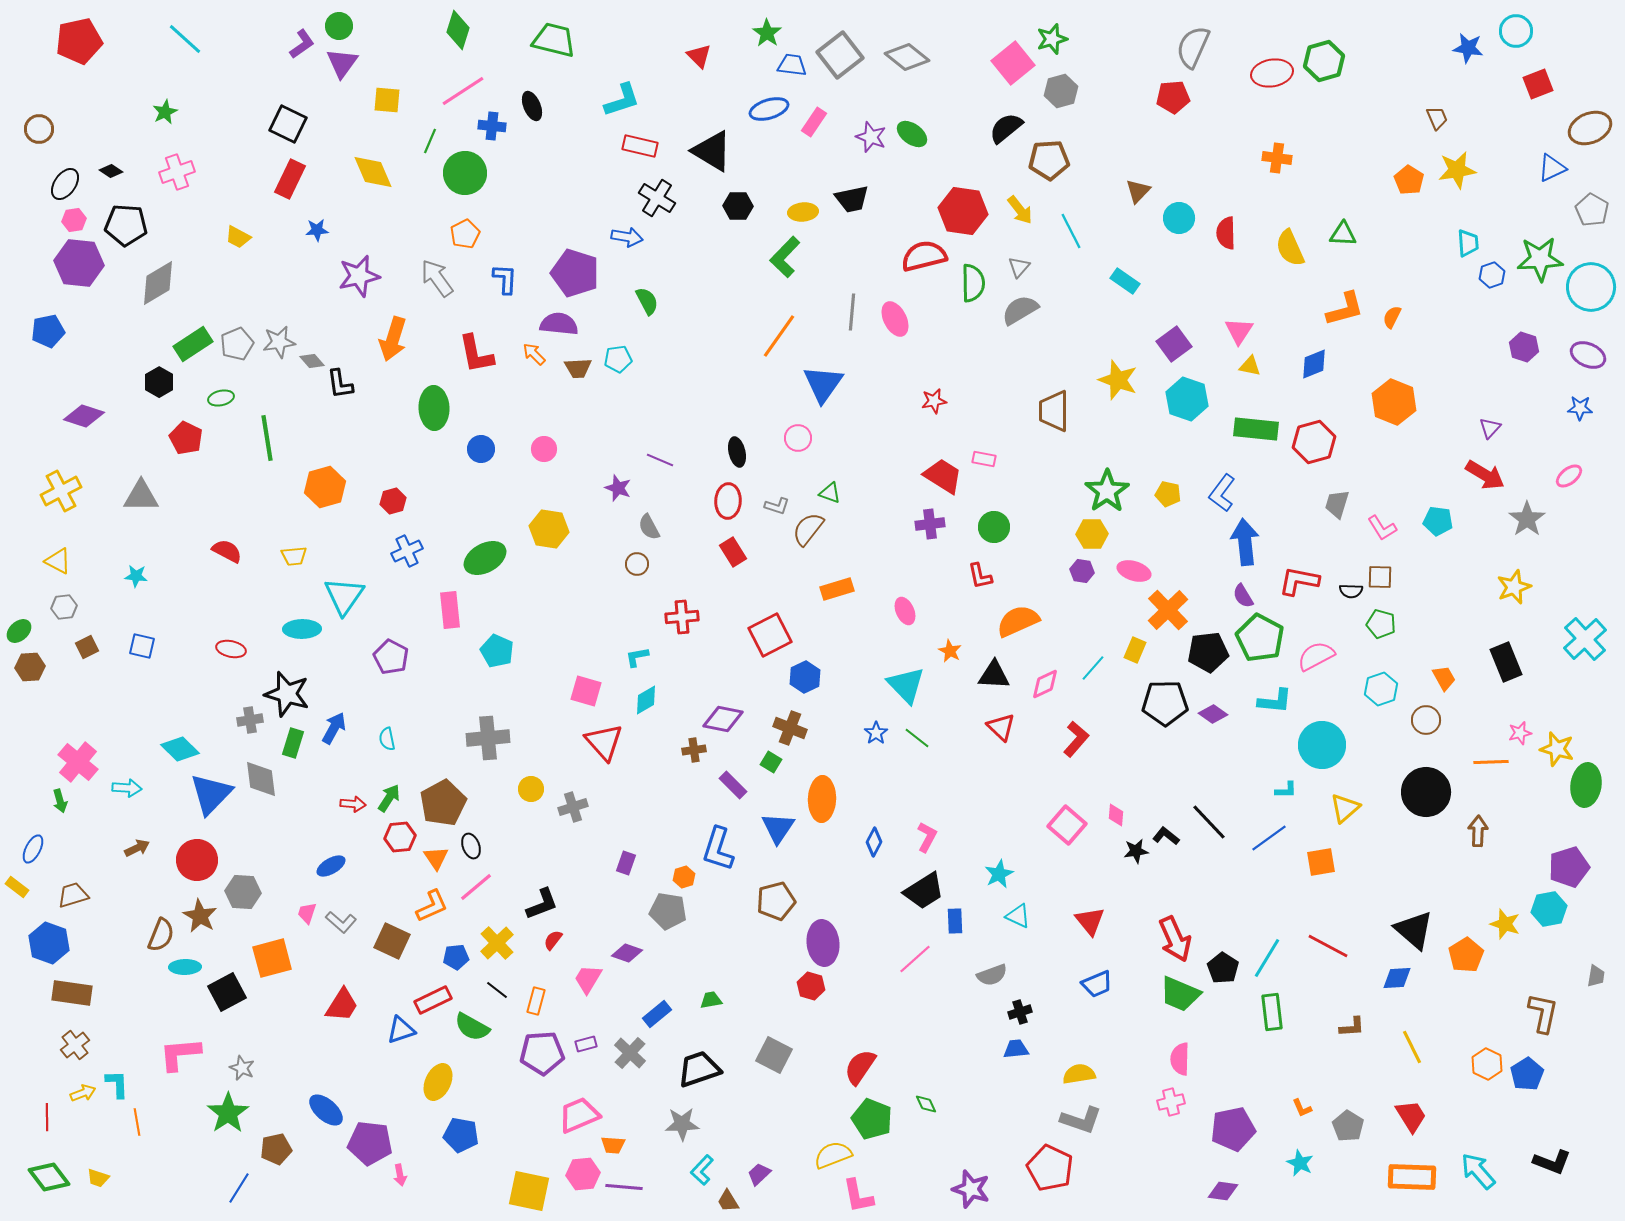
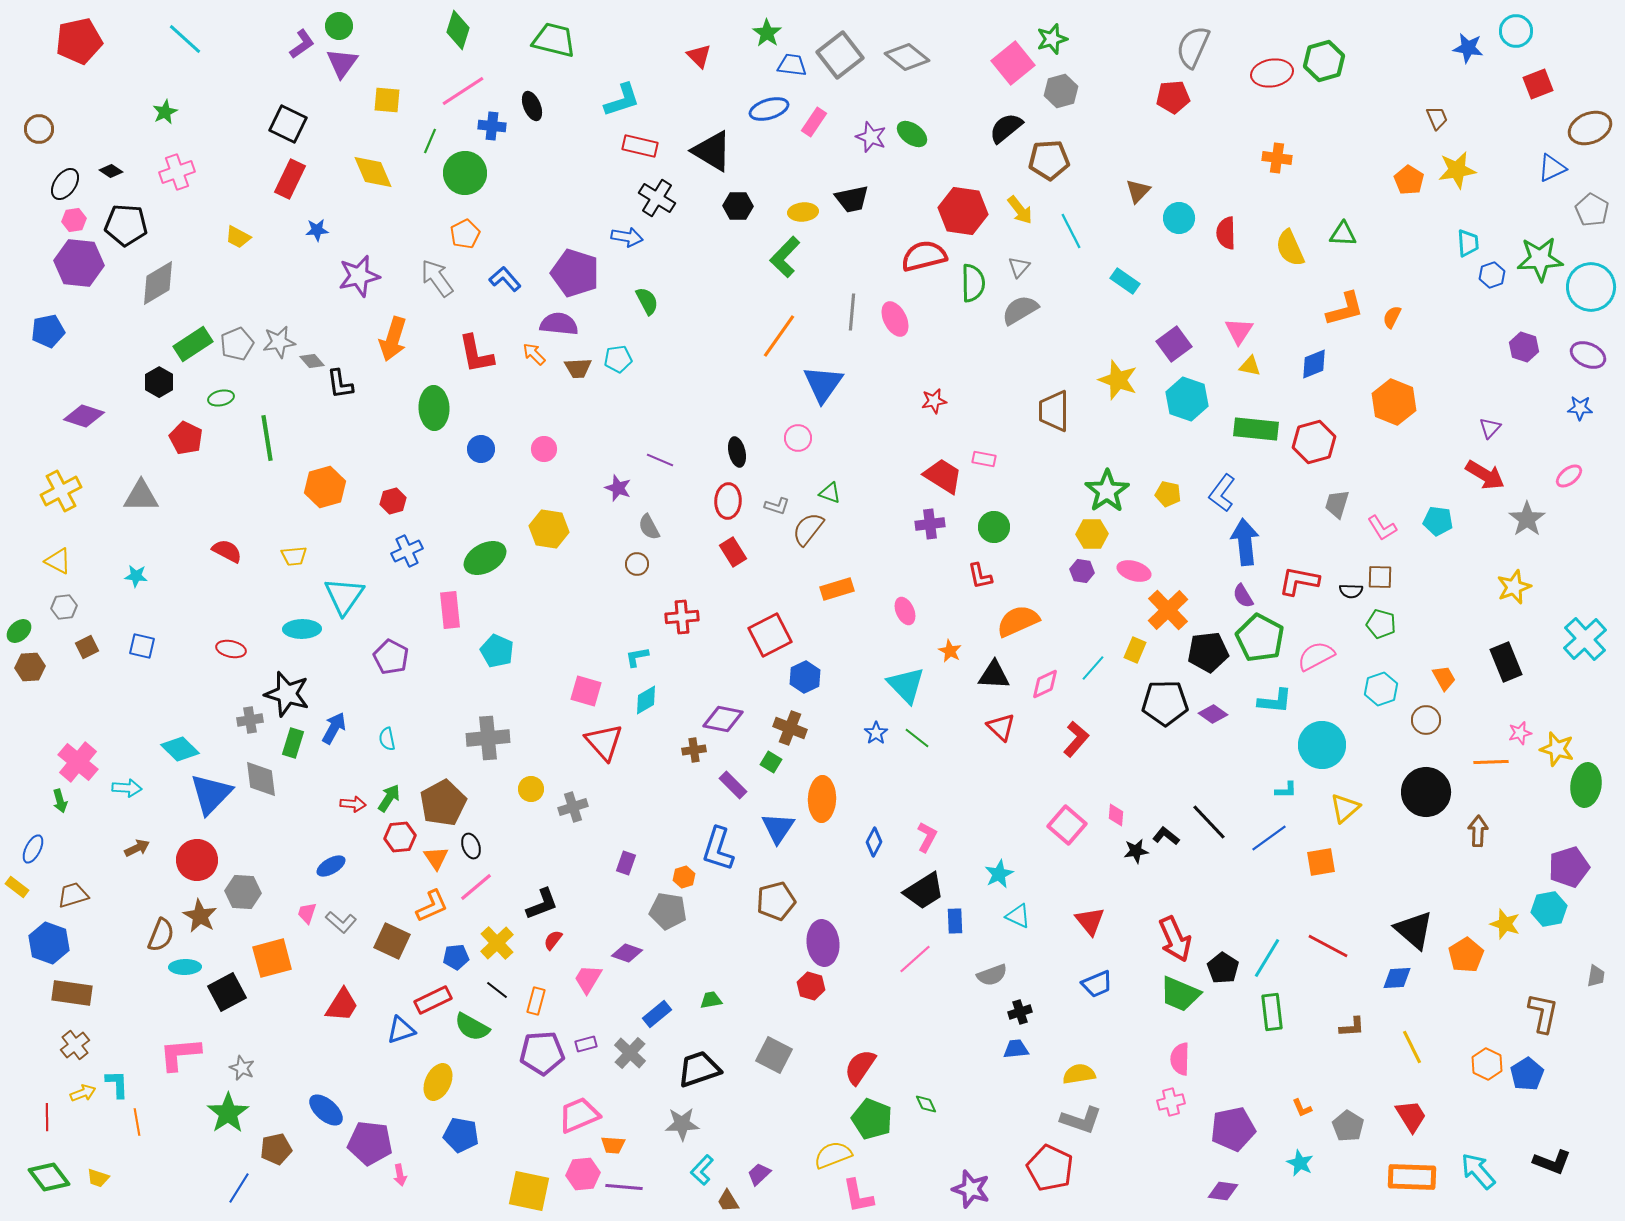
blue L-shape at (505, 279): rotated 44 degrees counterclockwise
